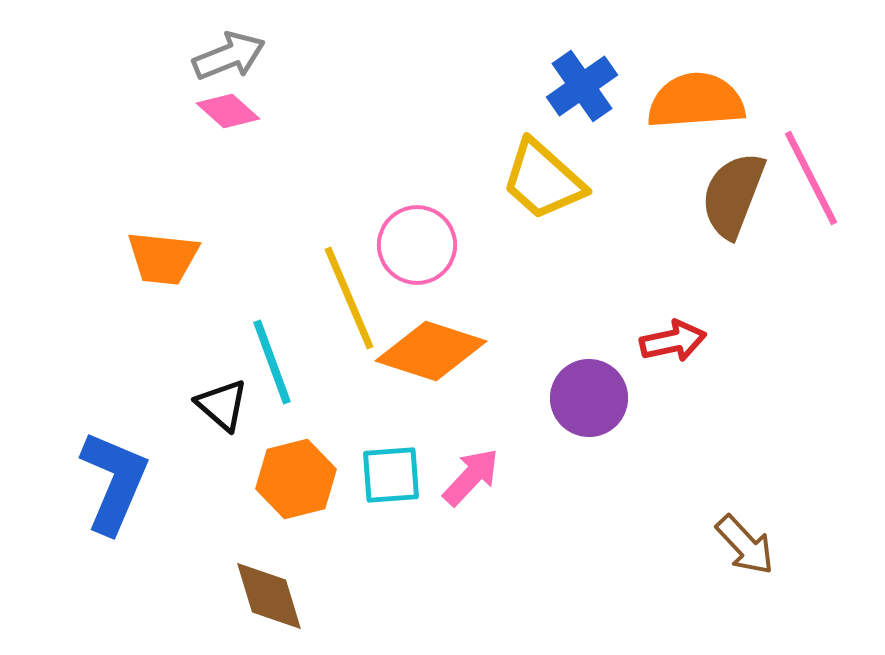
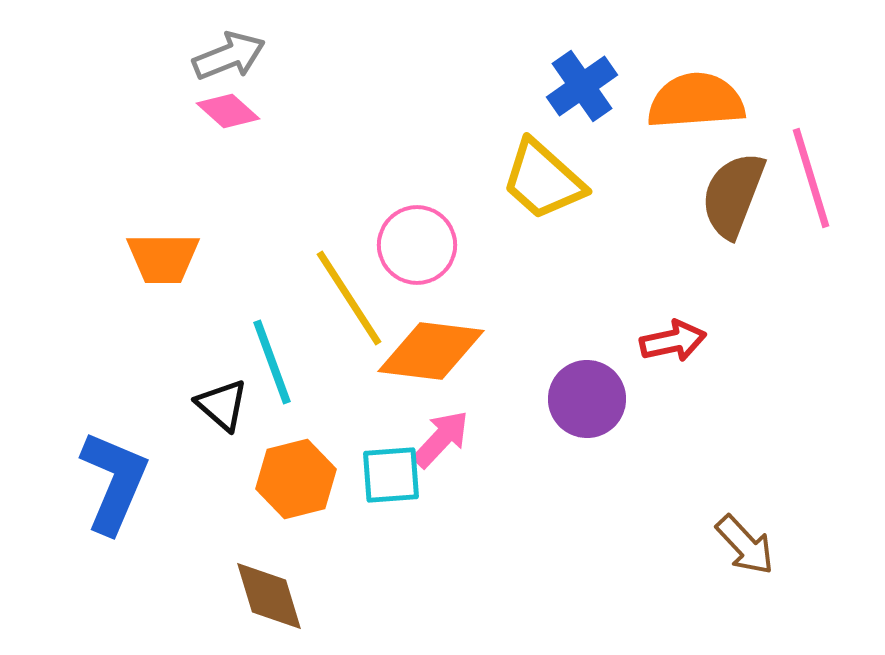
pink line: rotated 10 degrees clockwise
orange trapezoid: rotated 6 degrees counterclockwise
yellow line: rotated 10 degrees counterclockwise
orange diamond: rotated 11 degrees counterclockwise
purple circle: moved 2 px left, 1 px down
pink arrow: moved 30 px left, 38 px up
